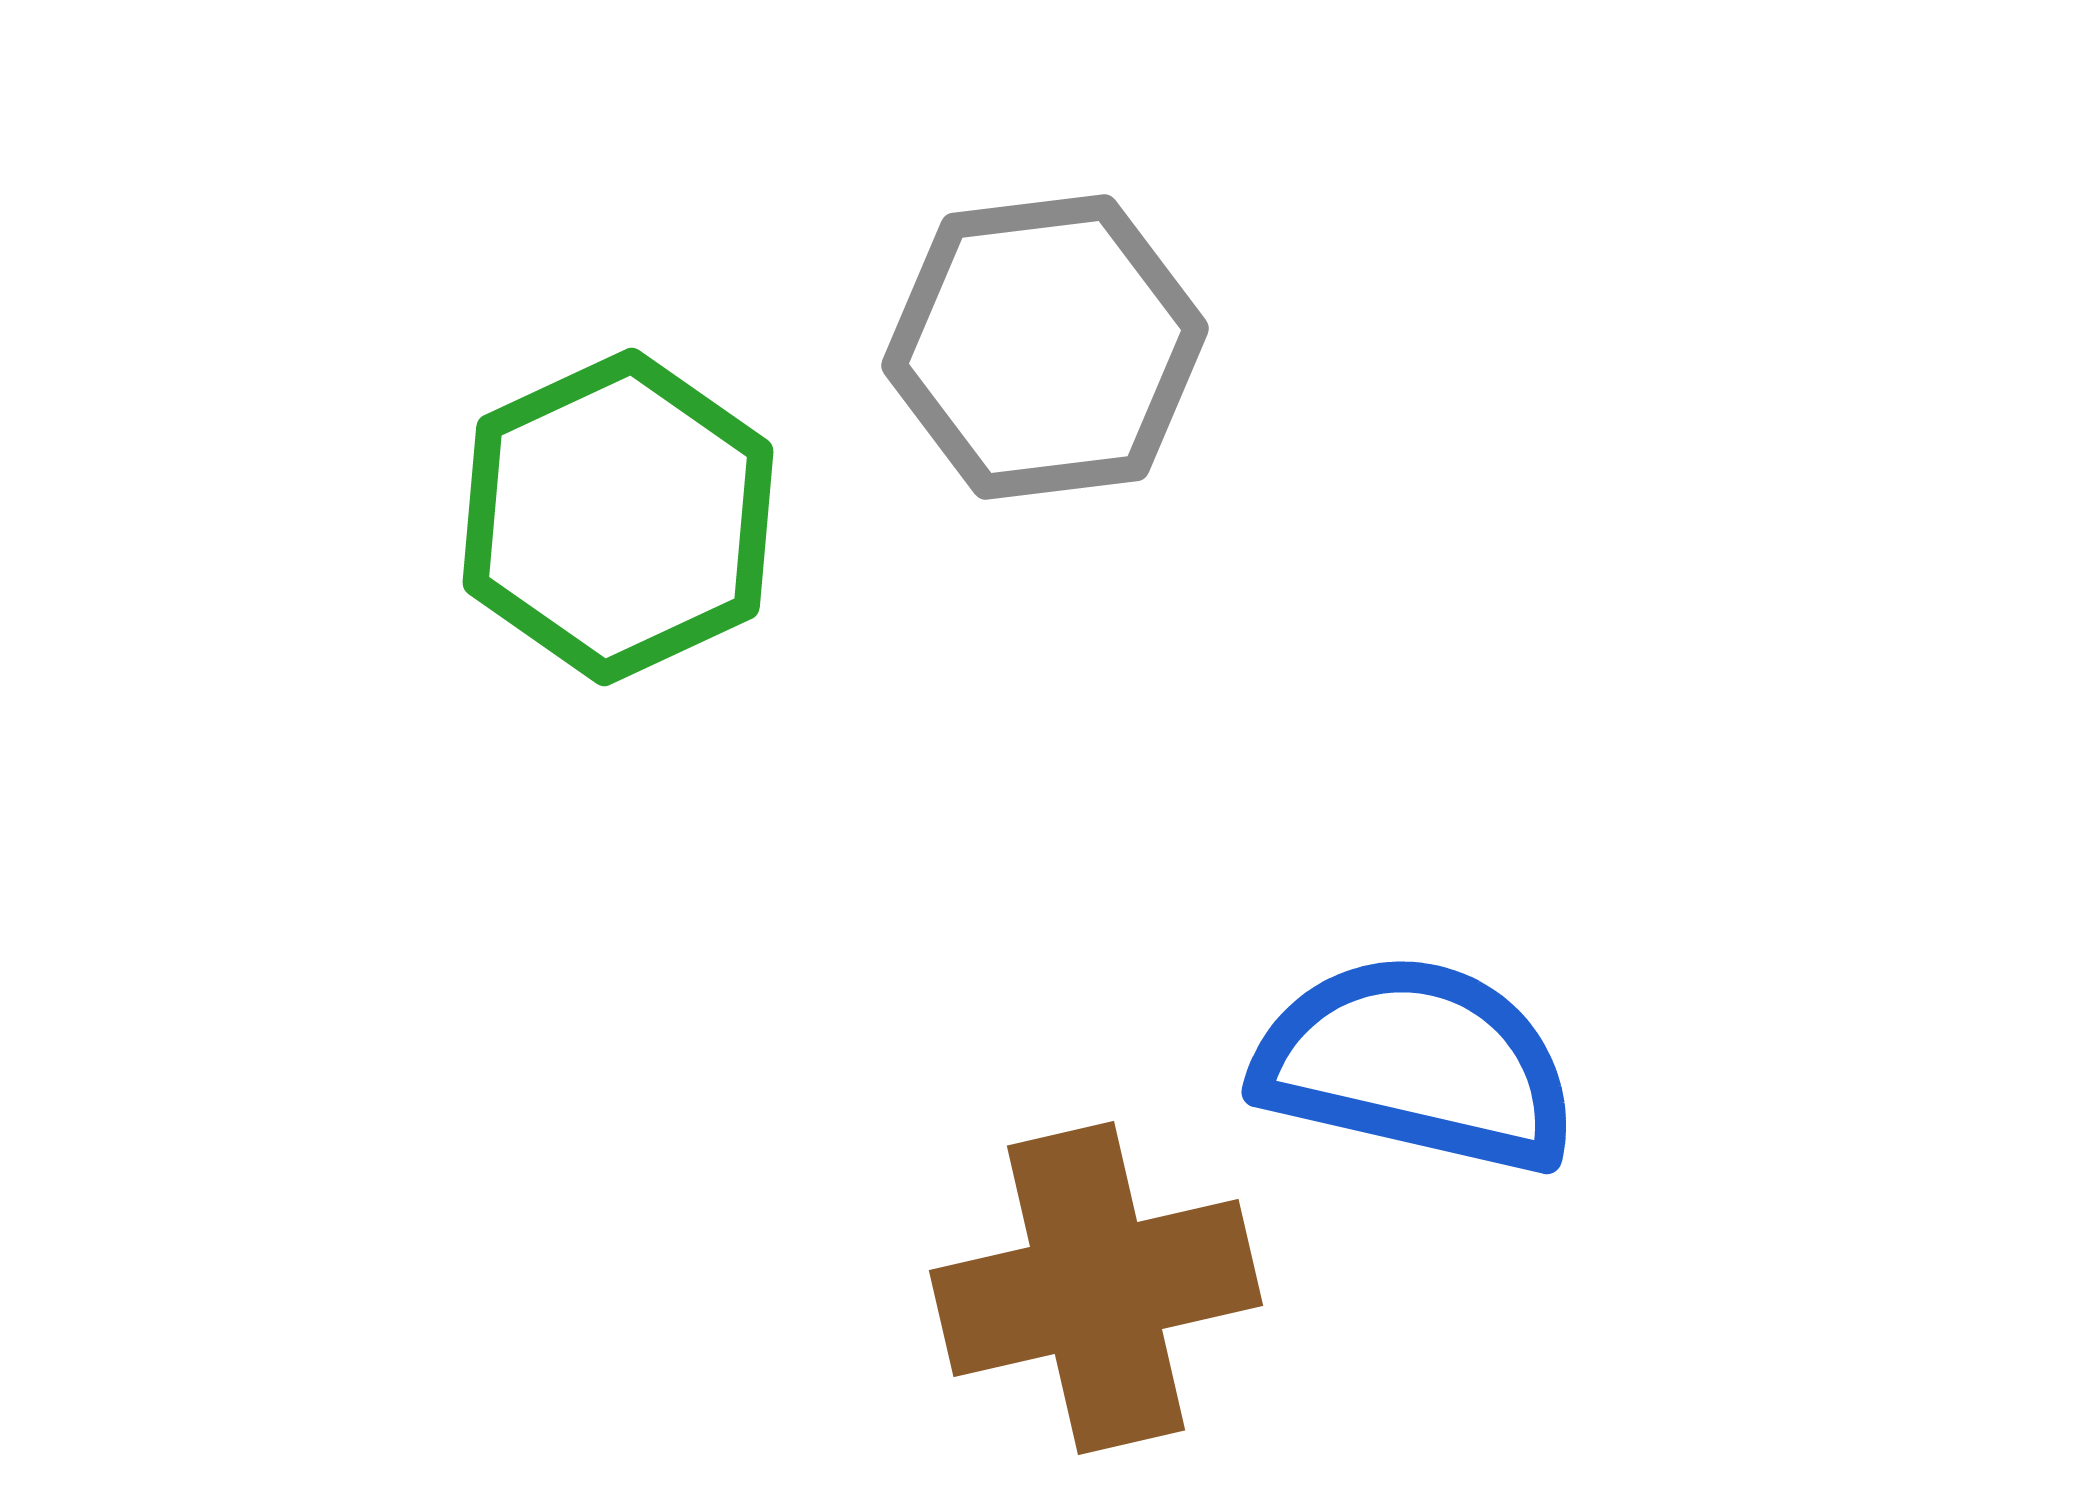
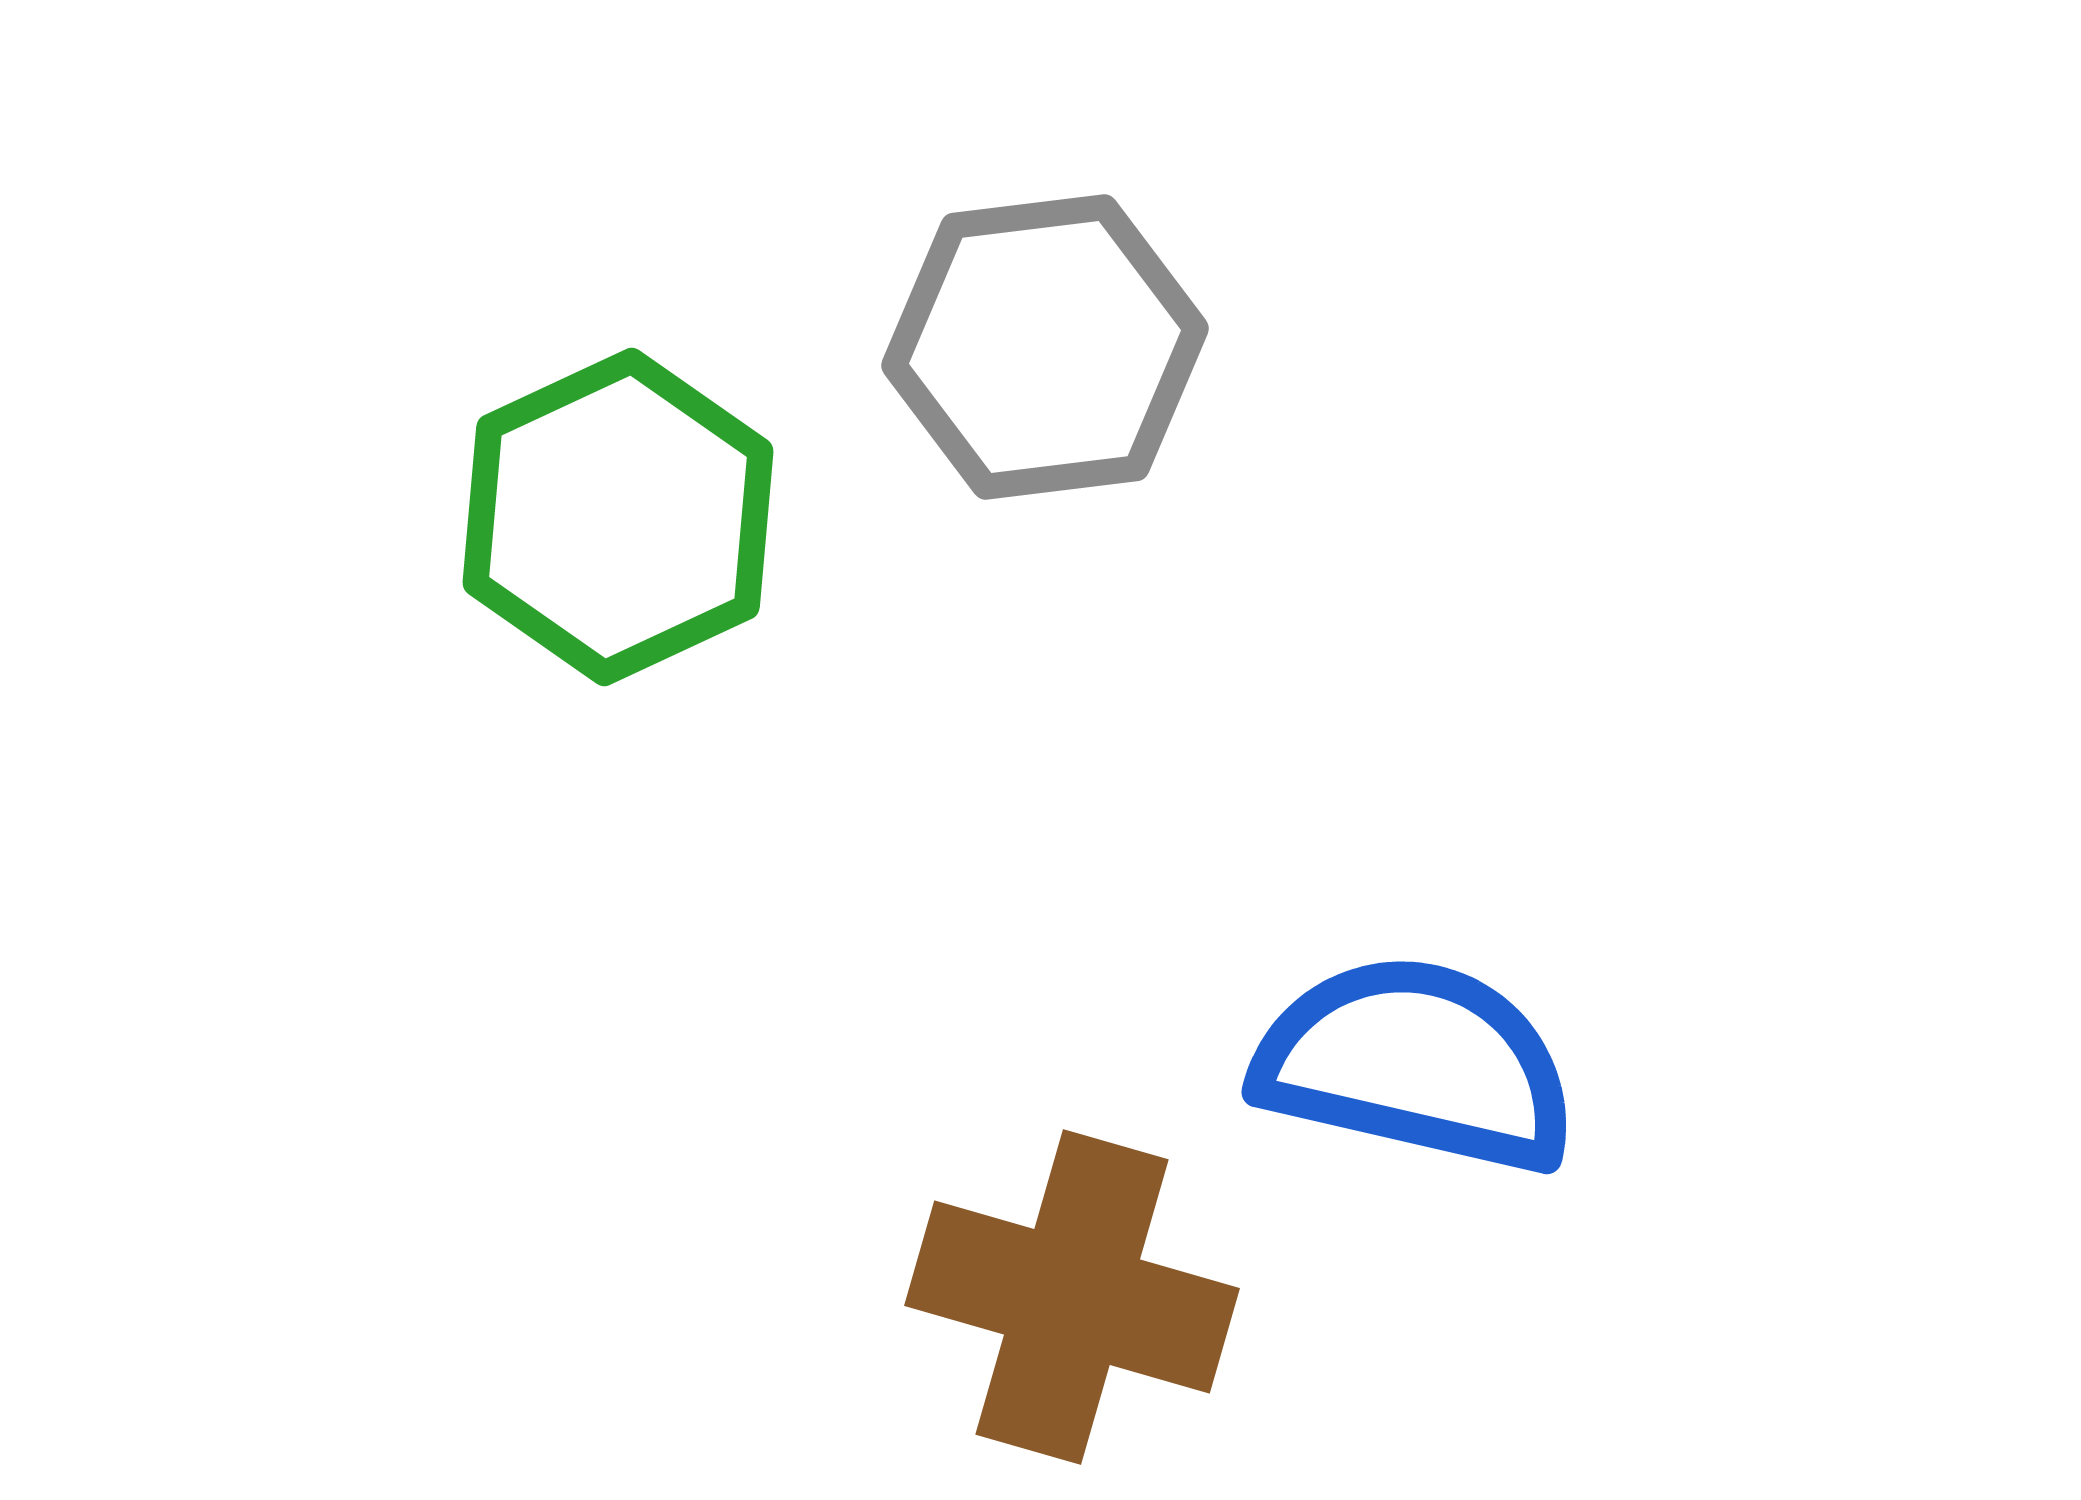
brown cross: moved 24 px left, 9 px down; rotated 29 degrees clockwise
